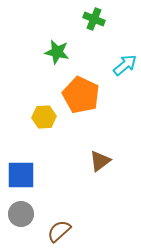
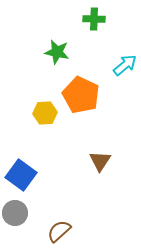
green cross: rotated 20 degrees counterclockwise
yellow hexagon: moved 1 px right, 4 px up
brown triangle: rotated 20 degrees counterclockwise
blue square: rotated 36 degrees clockwise
gray circle: moved 6 px left, 1 px up
